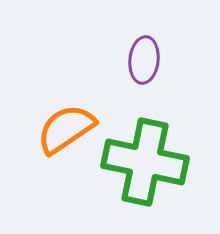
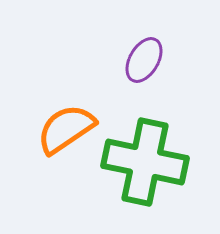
purple ellipse: rotated 24 degrees clockwise
